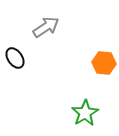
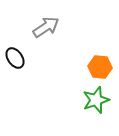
orange hexagon: moved 4 px left, 4 px down
green star: moved 11 px right, 13 px up; rotated 12 degrees clockwise
